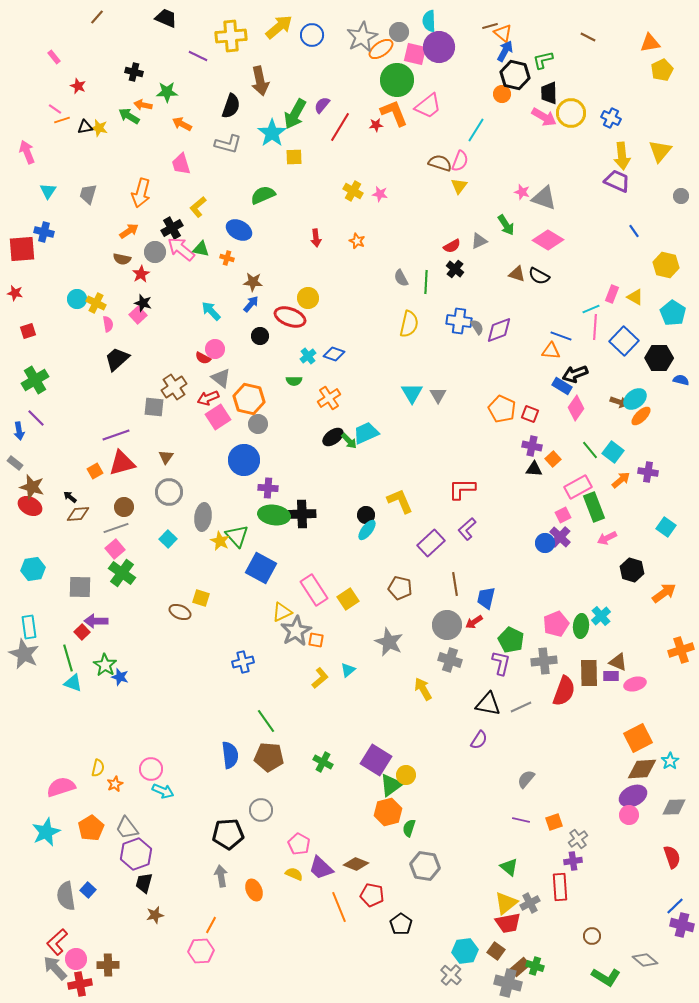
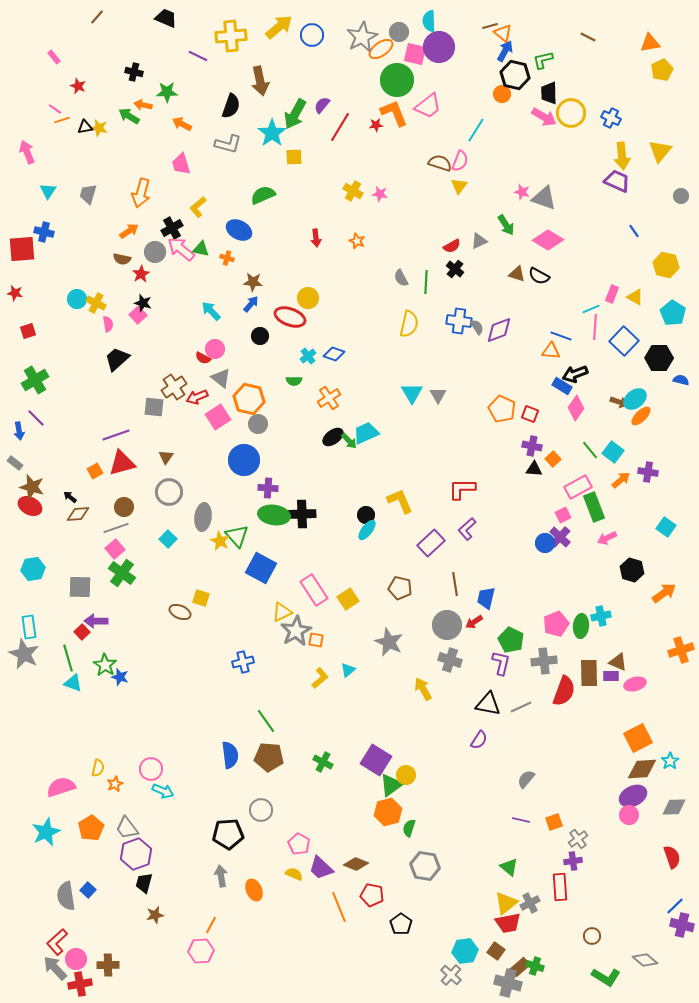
red arrow at (208, 398): moved 11 px left, 1 px up
cyan cross at (601, 616): rotated 30 degrees clockwise
